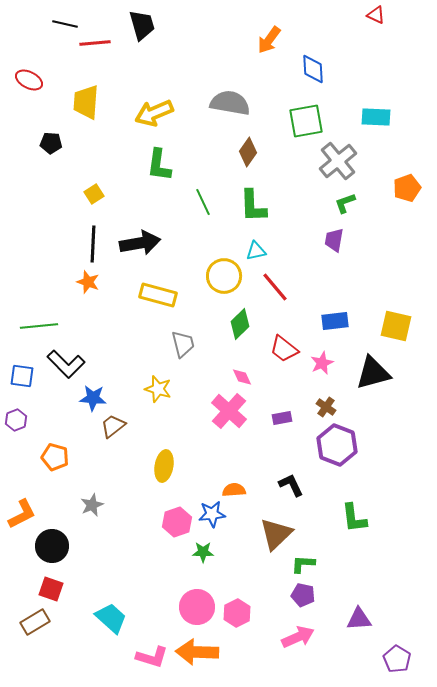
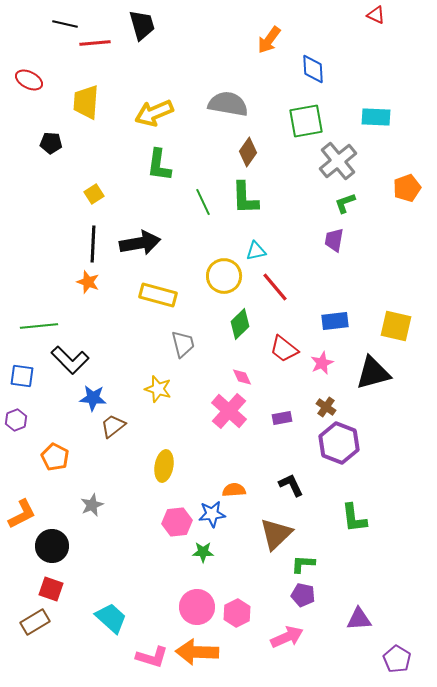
gray semicircle at (230, 103): moved 2 px left, 1 px down
green L-shape at (253, 206): moved 8 px left, 8 px up
black L-shape at (66, 364): moved 4 px right, 4 px up
purple hexagon at (337, 445): moved 2 px right, 2 px up
orange pentagon at (55, 457): rotated 12 degrees clockwise
pink hexagon at (177, 522): rotated 12 degrees clockwise
pink arrow at (298, 637): moved 11 px left
